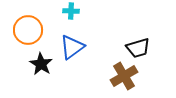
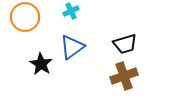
cyan cross: rotated 28 degrees counterclockwise
orange circle: moved 3 px left, 13 px up
black trapezoid: moved 13 px left, 4 px up
brown cross: rotated 12 degrees clockwise
